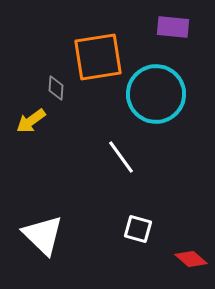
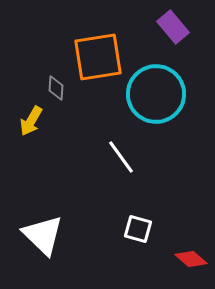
purple rectangle: rotated 44 degrees clockwise
yellow arrow: rotated 24 degrees counterclockwise
